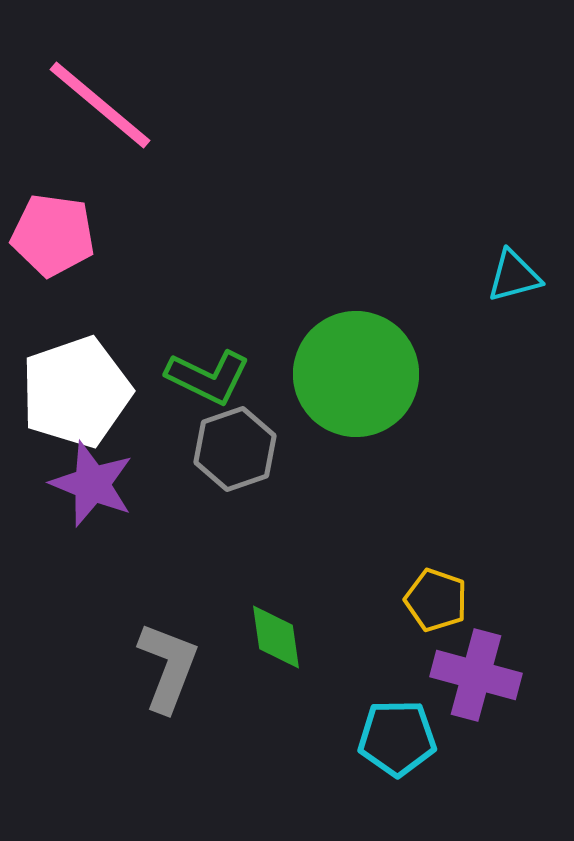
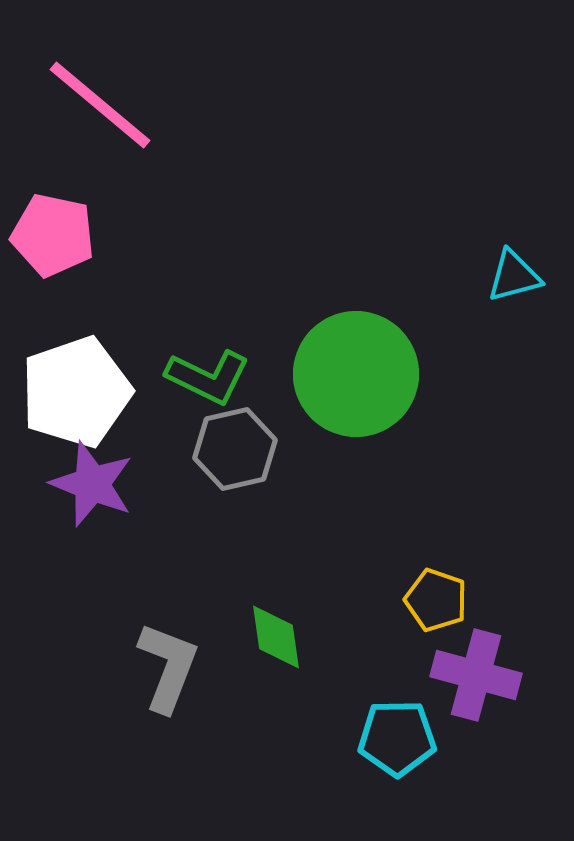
pink pentagon: rotated 4 degrees clockwise
gray hexagon: rotated 6 degrees clockwise
